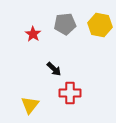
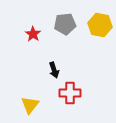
black arrow: moved 1 px down; rotated 28 degrees clockwise
